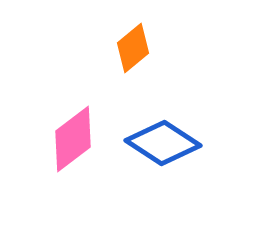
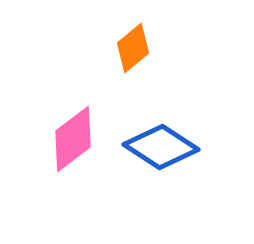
blue diamond: moved 2 px left, 4 px down
